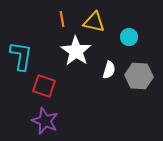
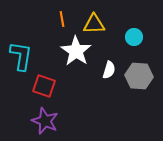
yellow triangle: moved 2 px down; rotated 15 degrees counterclockwise
cyan circle: moved 5 px right
